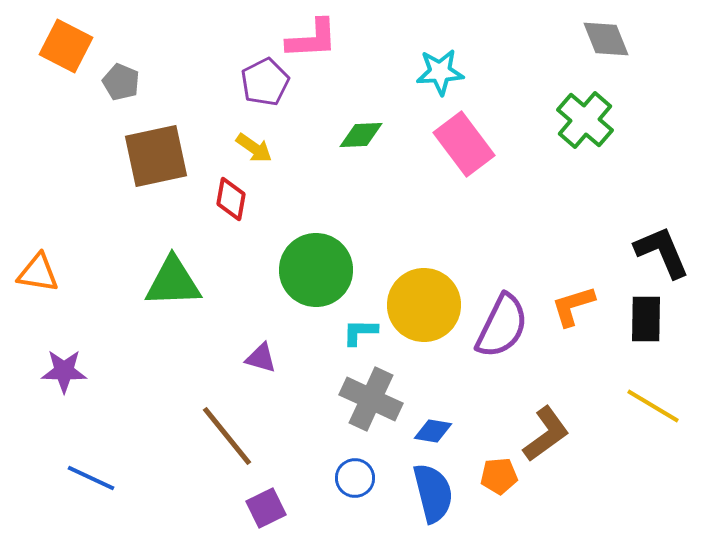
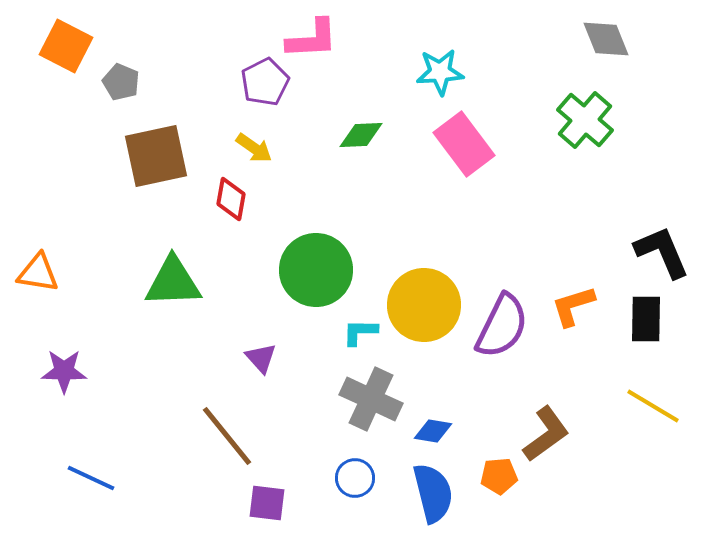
purple triangle: rotated 32 degrees clockwise
purple square: moved 1 px right, 5 px up; rotated 33 degrees clockwise
